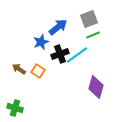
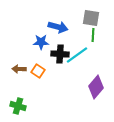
gray square: moved 2 px right, 1 px up; rotated 30 degrees clockwise
blue arrow: rotated 54 degrees clockwise
green line: rotated 64 degrees counterclockwise
blue star: rotated 21 degrees clockwise
black cross: rotated 24 degrees clockwise
brown arrow: rotated 32 degrees counterclockwise
purple diamond: rotated 25 degrees clockwise
green cross: moved 3 px right, 2 px up
